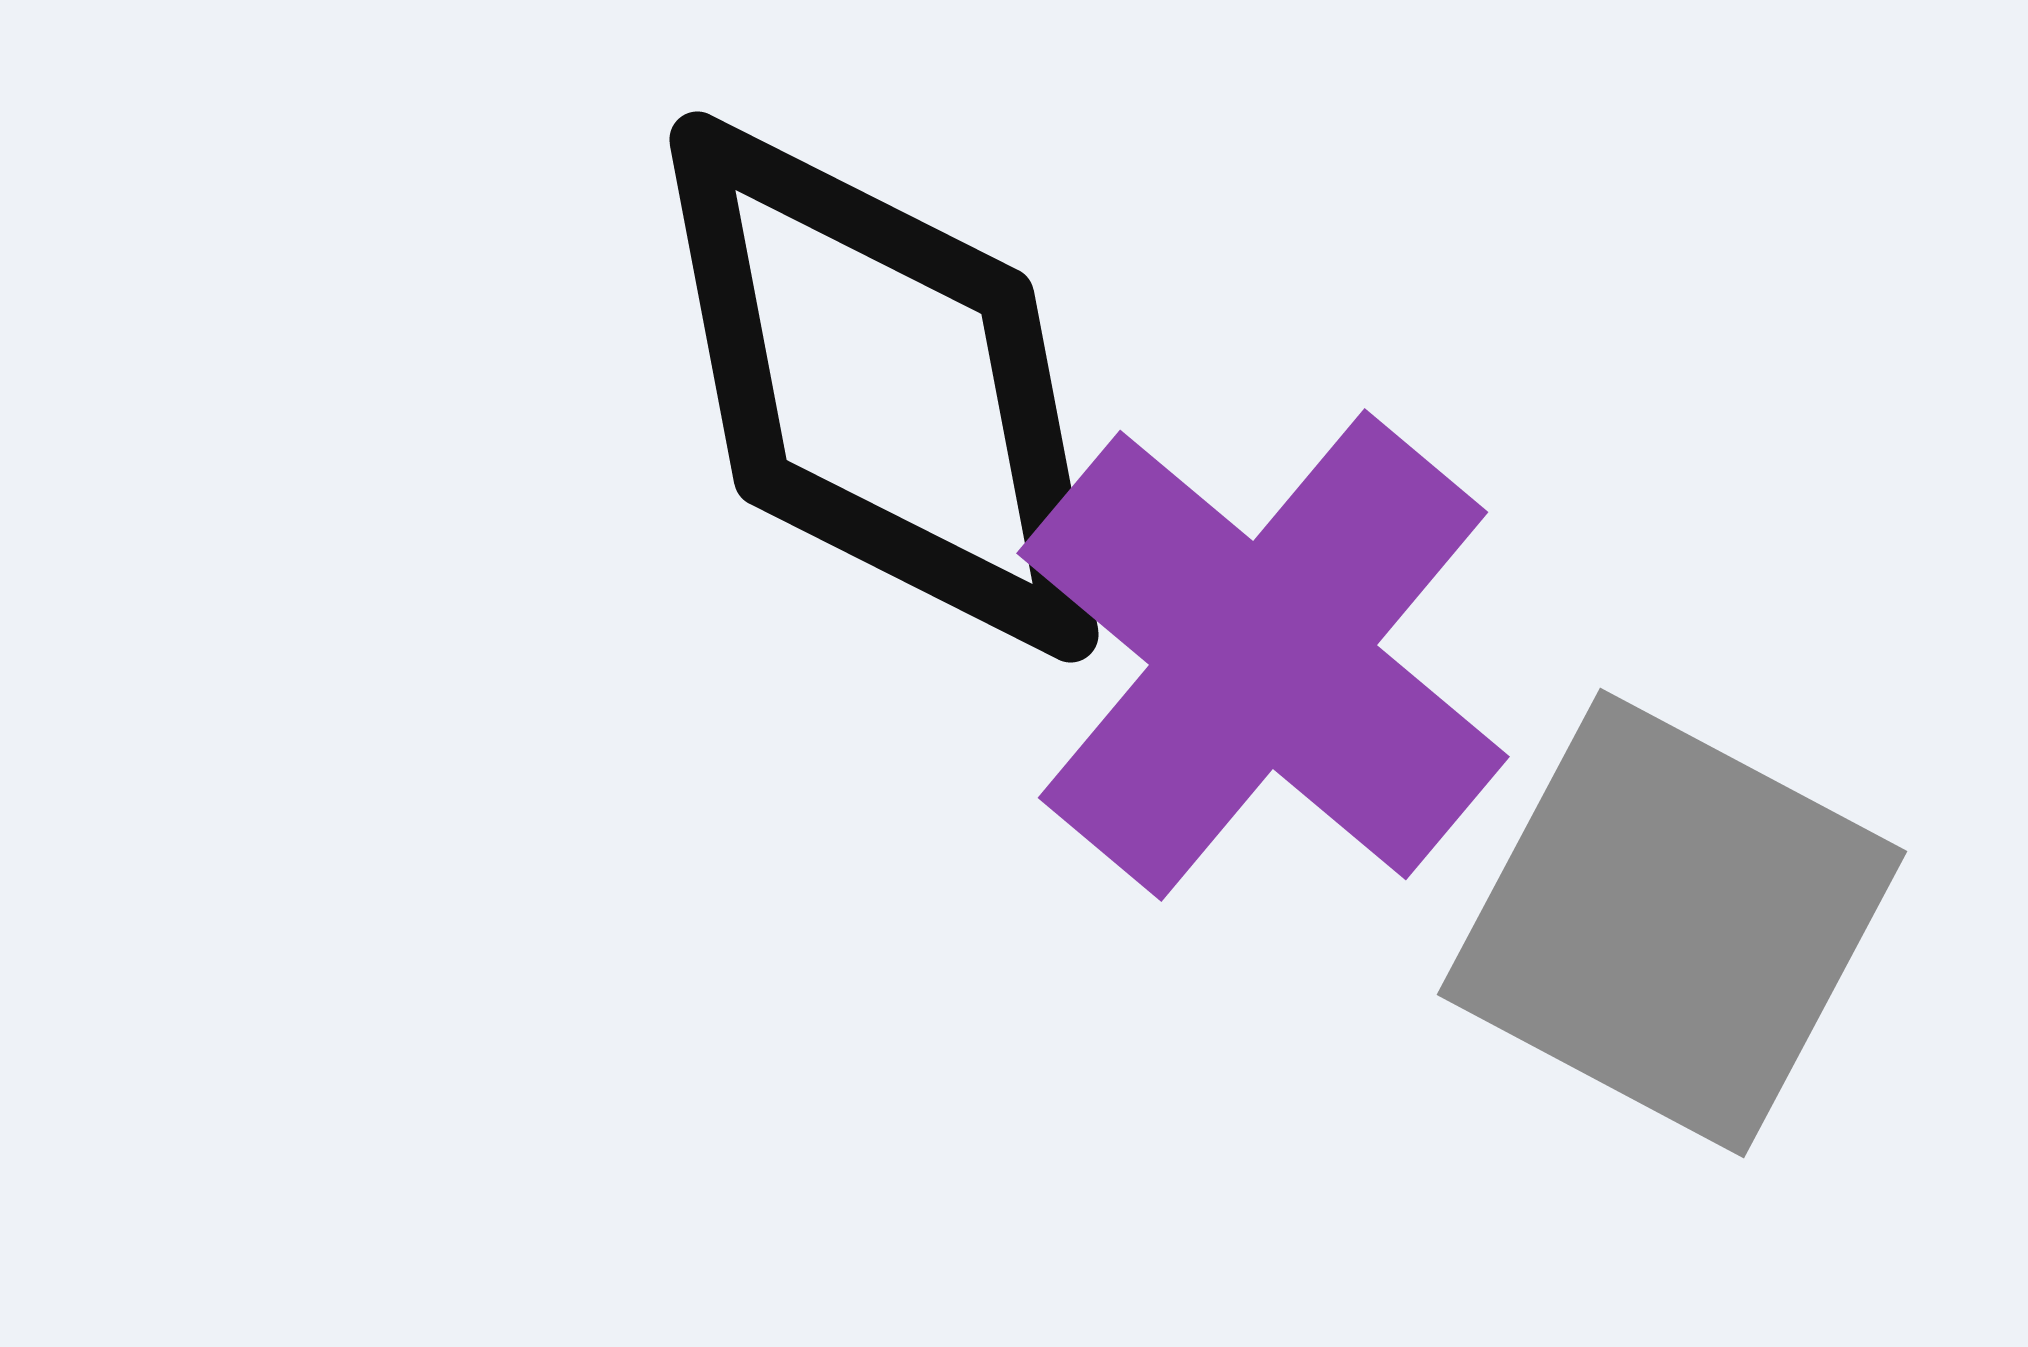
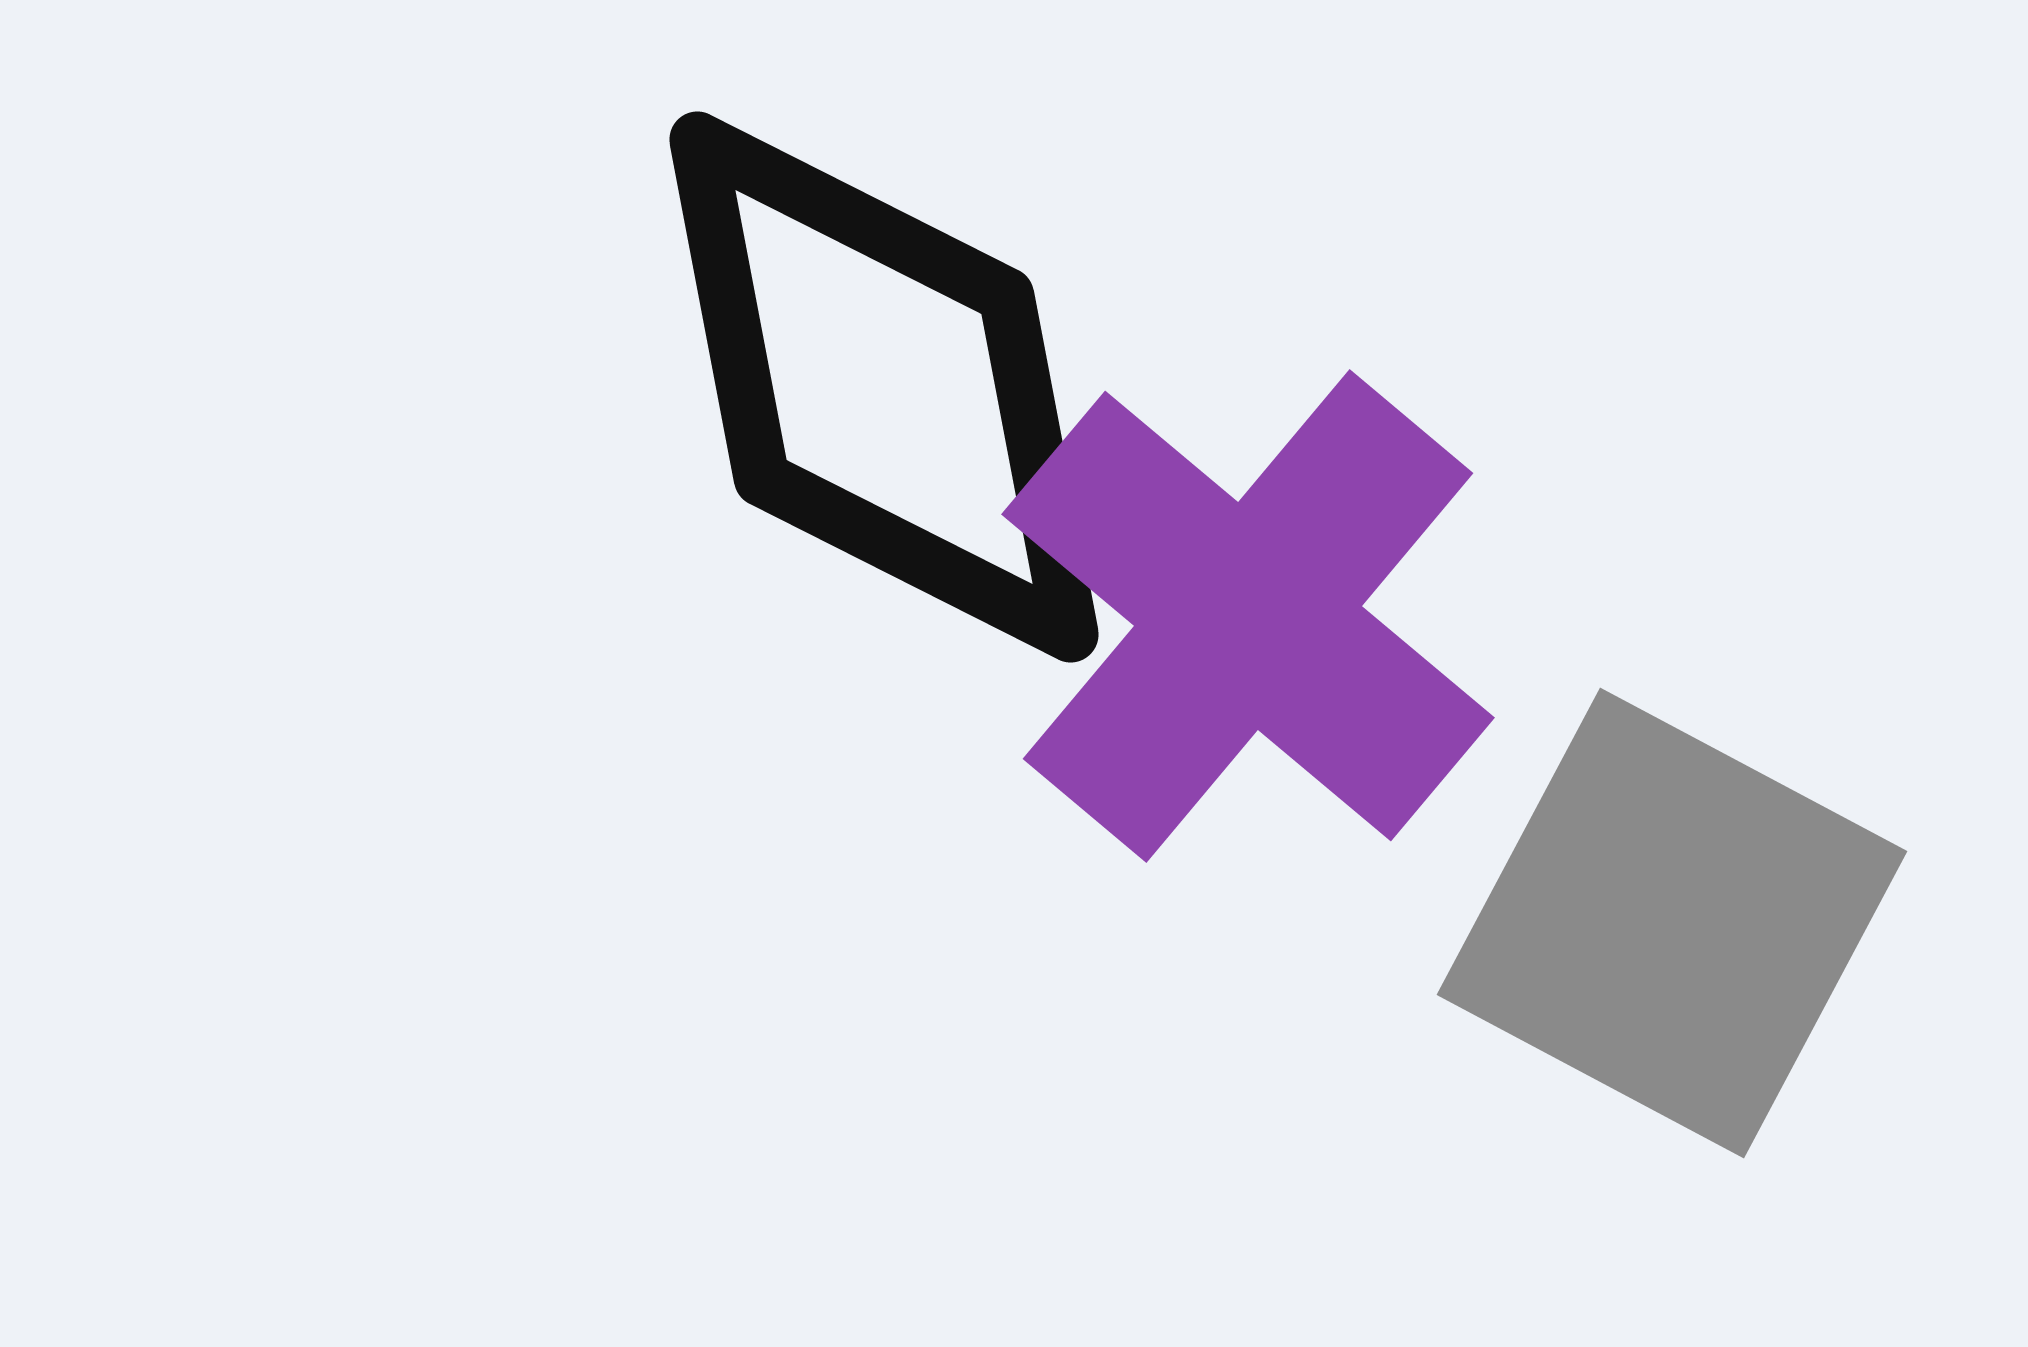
purple cross: moved 15 px left, 39 px up
